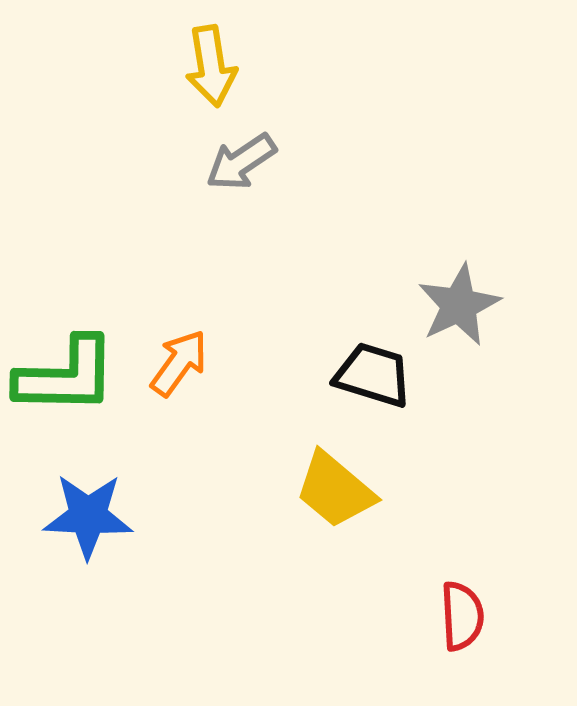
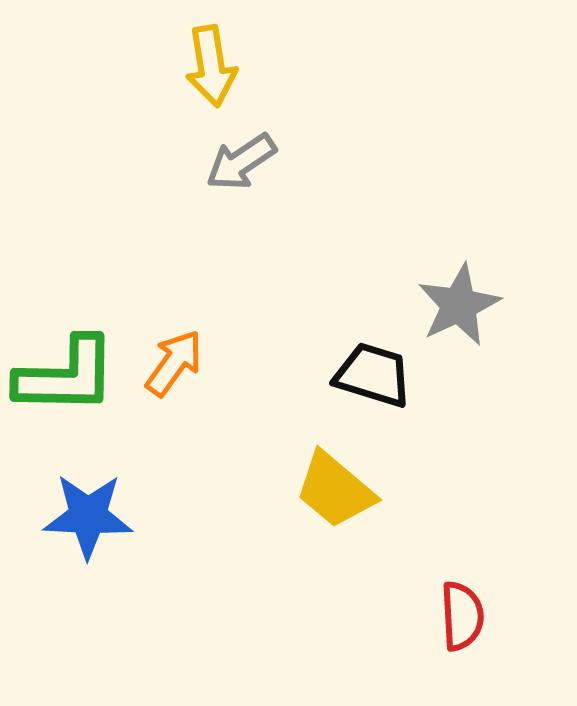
orange arrow: moved 5 px left
